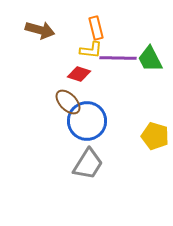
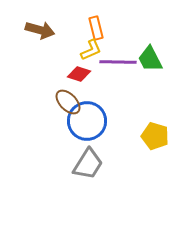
yellow L-shape: rotated 30 degrees counterclockwise
purple line: moved 4 px down
